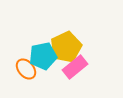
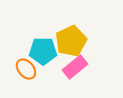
yellow pentagon: moved 5 px right, 6 px up
cyan pentagon: moved 5 px up; rotated 12 degrees clockwise
